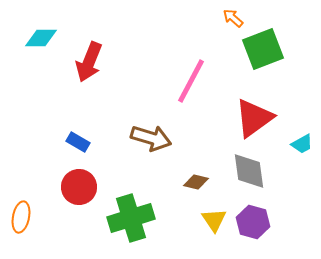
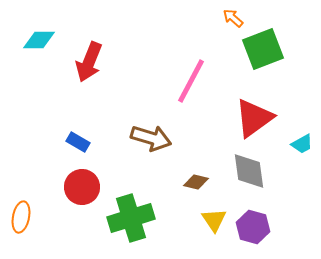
cyan diamond: moved 2 px left, 2 px down
red circle: moved 3 px right
purple hexagon: moved 5 px down
